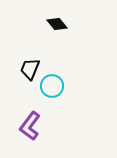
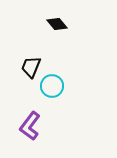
black trapezoid: moved 1 px right, 2 px up
